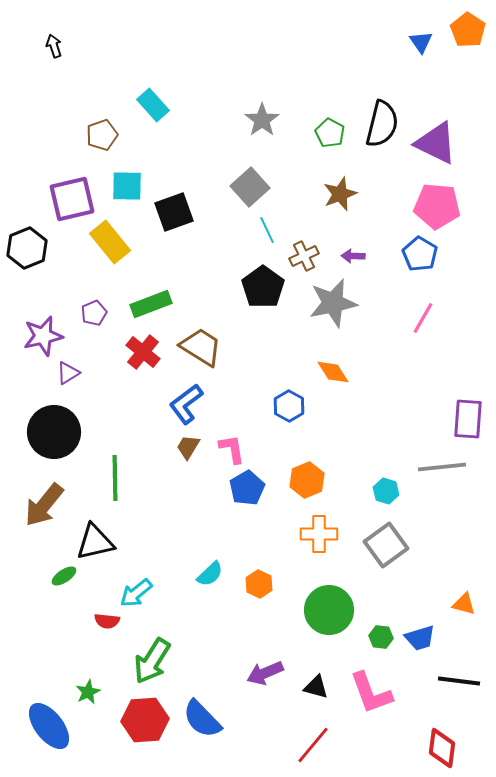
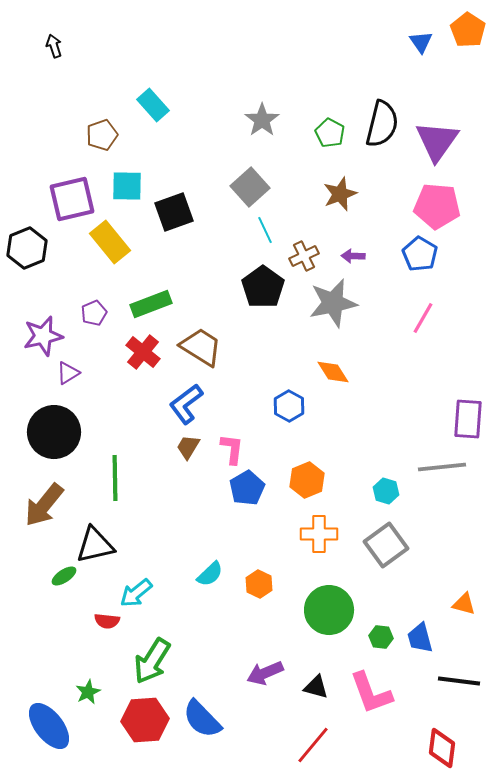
purple triangle at (436, 143): moved 1 px right, 2 px up; rotated 39 degrees clockwise
cyan line at (267, 230): moved 2 px left
pink L-shape at (232, 449): rotated 16 degrees clockwise
black triangle at (95, 542): moved 3 px down
blue trapezoid at (420, 638): rotated 92 degrees clockwise
